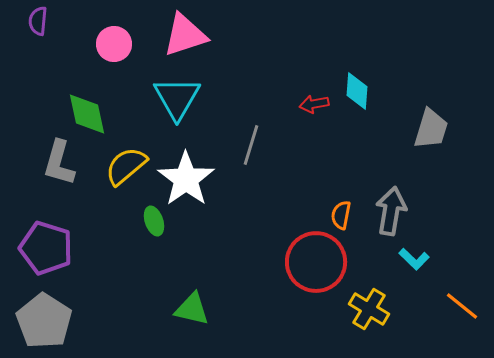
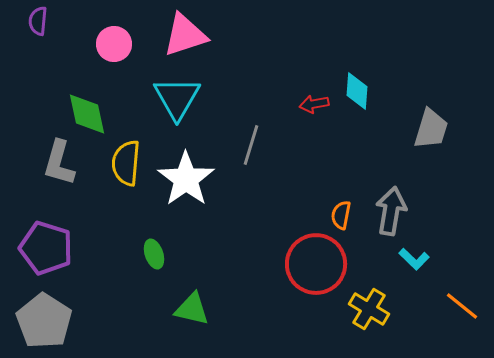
yellow semicircle: moved 3 px up; rotated 45 degrees counterclockwise
green ellipse: moved 33 px down
red circle: moved 2 px down
